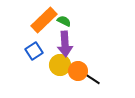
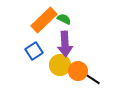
green semicircle: moved 2 px up
